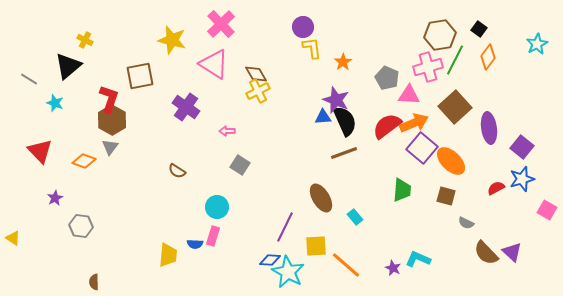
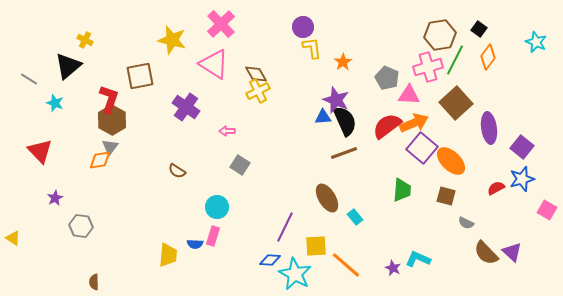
cyan star at (537, 44): moved 1 px left, 2 px up; rotated 20 degrees counterclockwise
brown square at (455, 107): moved 1 px right, 4 px up
orange diamond at (84, 161): moved 16 px right, 1 px up; rotated 30 degrees counterclockwise
brown ellipse at (321, 198): moved 6 px right
cyan star at (288, 272): moved 7 px right, 2 px down
